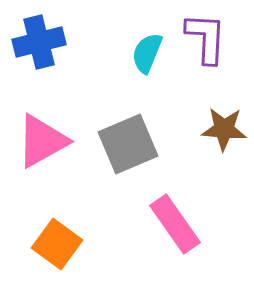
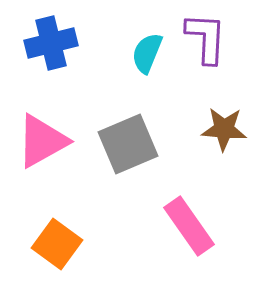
blue cross: moved 12 px right, 1 px down
pink rectangle: moved 14 px right, 2 px down
